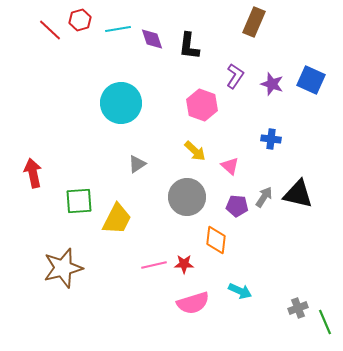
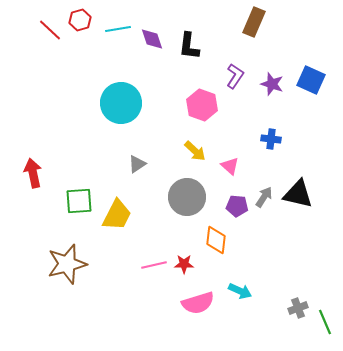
yellow trapezoid: moved 4 px up
brown star: moved 4 px right, 4 px up
pink semicircle: moved 5 px right
